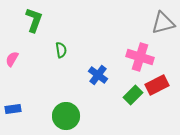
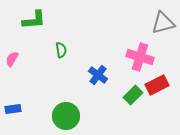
green L-shape: rotated 65 degrees clockwise
